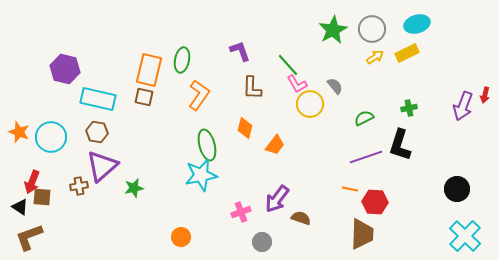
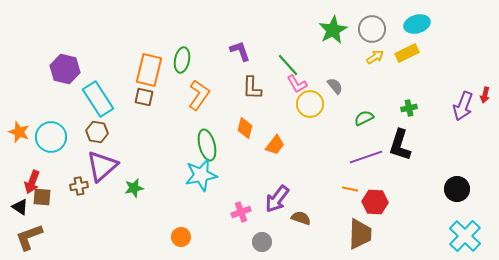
cyan rectangle at (98, 99): rotated 44 degrees clockwise
brown trapezoid at (362, 234): moved 2 px left
